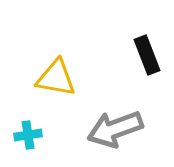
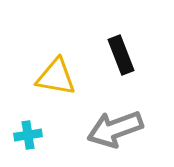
black rectangle: moved 26 px left
yellow triangle: moved 1 px up
